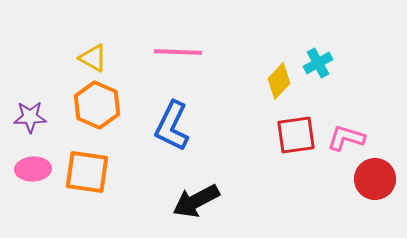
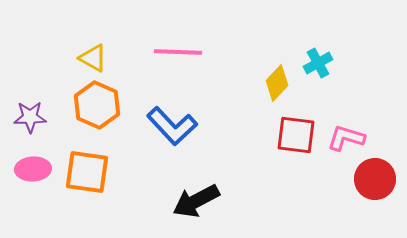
yellow diamond: moved 2 px left, 2 px down
blue L-shape: rotated 69 degrees counterclockwise
red square: rotated 15 degrees clockwise
